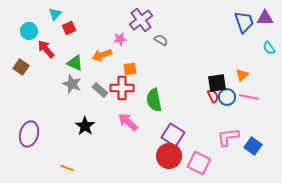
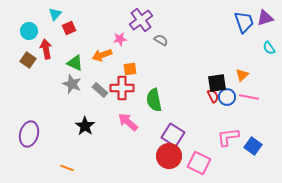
purple triangle: rotated 18 degrees counterclockwise
red arrow: rotated 30 degrees clockwise
brown square: moved 7 px right, 7 px up
